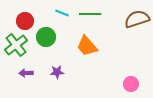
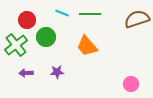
red circle: moved 2 px right, 1 px up
